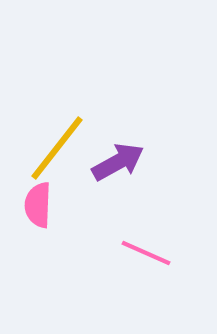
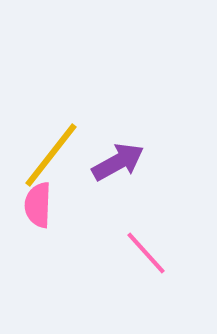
yellow line: moved 6 px left, 7 px down
pink line: rotated 24 degrees clockwise
